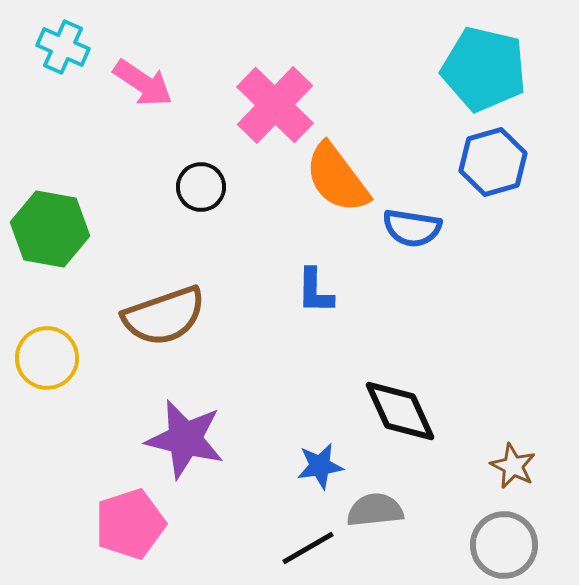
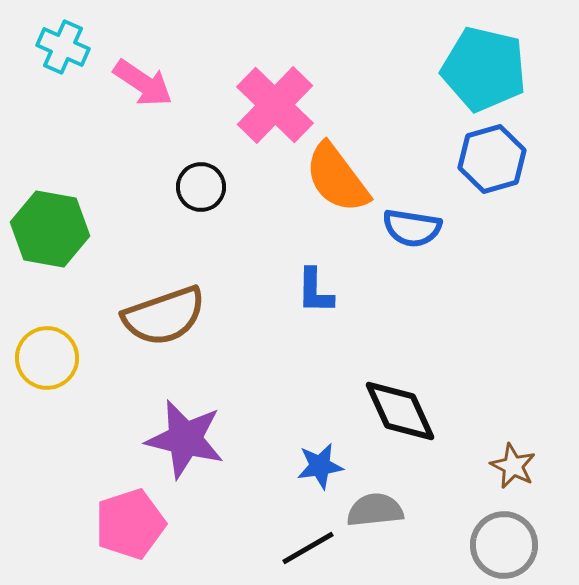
blue hexagon: moved 1 px left, 3 px up
